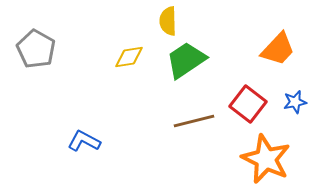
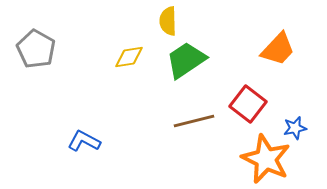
blue star: moved 26 px down
